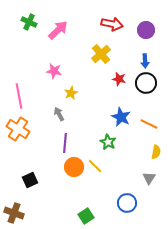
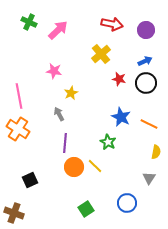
blue arrow: rotated 112 degrees counterclockwise
green square: moved 7 px up
